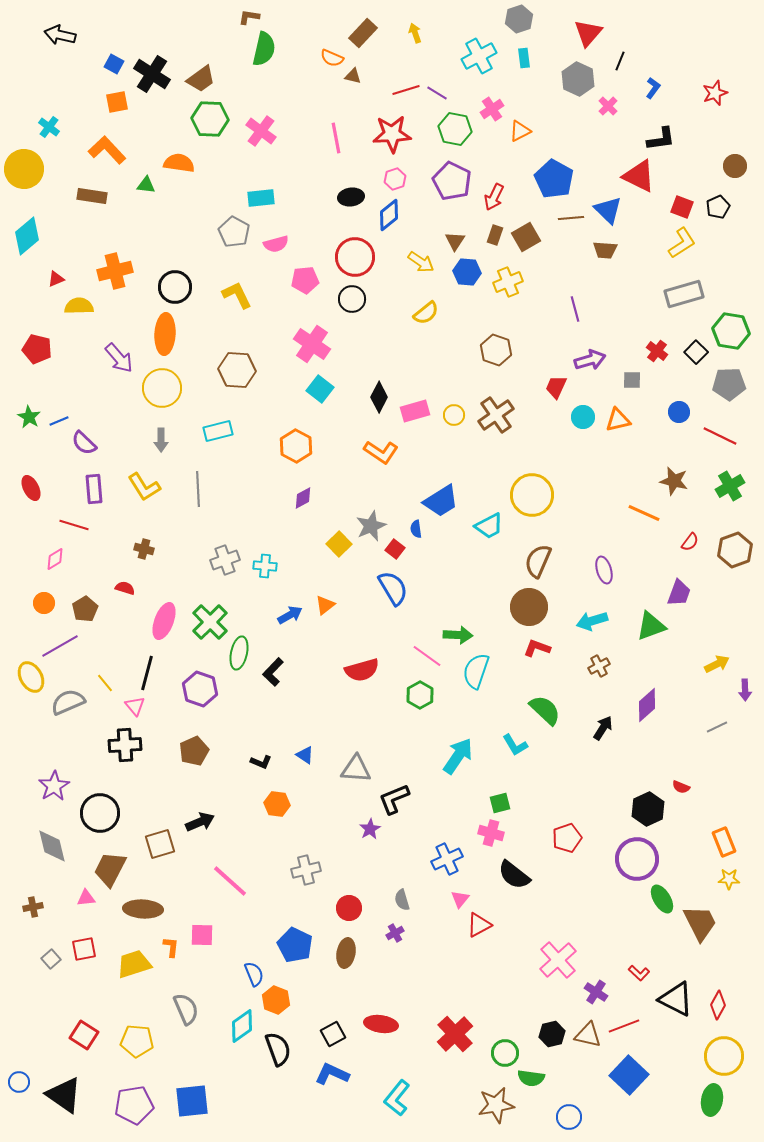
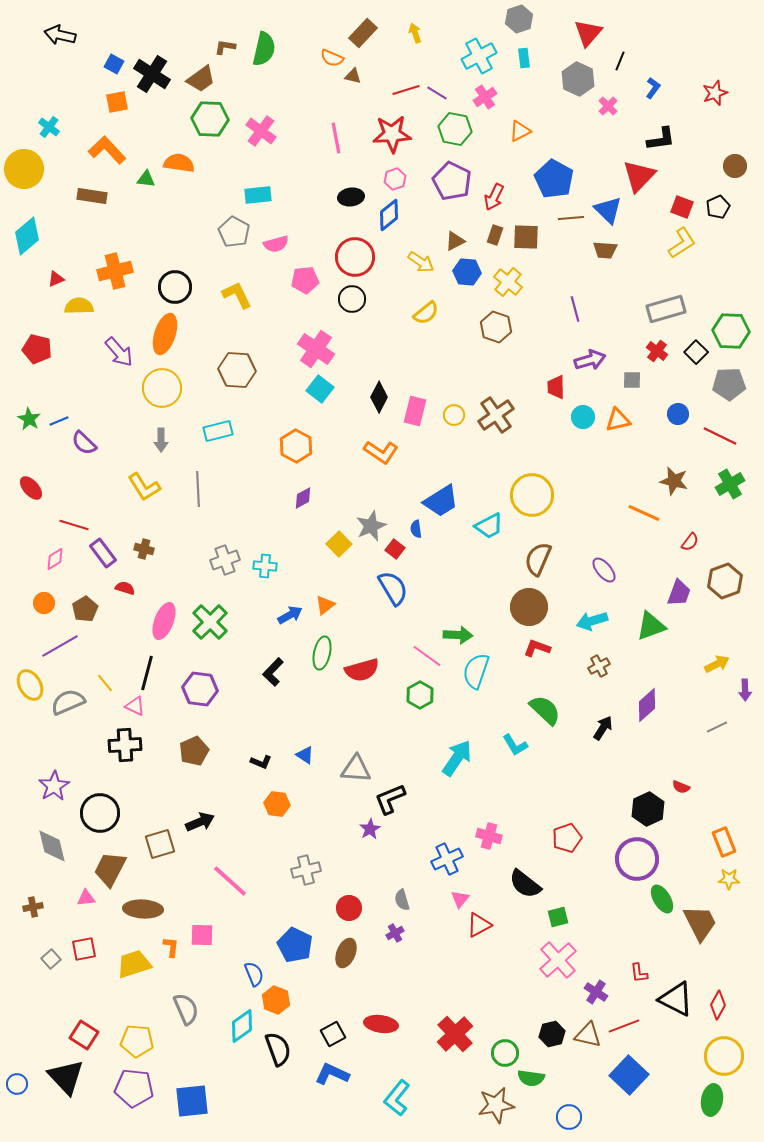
brown L-shape at (249, 17): moved 24 px left, 30 px down
pink cross at (492, 109): moved 7 px left, 12 px up
red triangle at (639, 176): rotated 48 degrees clockwise
green triangle at (146, 185): moved 6 px up
cyan rectangle at (261, 198): moved 3 px left, 3 px up
brown square at (526, 237): rotated 32 degrees clockwise
brown triangle at (455, 241): rotated 30 degrees clockwise
yellow cross at (508, 282): rotated 28 degrees counterclockwise
gray rectangle at (684, 294): moved 18 px left, 15 px down
green hexagon at (731, 331): rotated 6 degrees counterclockwise
orange ellipse at (165, 334): rotated 15 degrees clockwise
pink cross at (312, 344): moved 4 px right, 5 px down
brown hexagon at (496, 350): moved 23 px up
purple arrow at (119, 358): moved 6 px up
red trapezoid at (556, 387): rotated 25 degrees counterclockwise
pink rectangle at (415, 411): rotated 60 degrees counterclockwise
blue circle at (679, 412): moved 1 px left, 2 px down
green star at (29, 417): moved 2 px down
green cross at (730, 486): moved 2 px up
red ellipse at (31, 488): rotated 15 degrees counterclockwise
purple rectangle at (94, 489): moved 9 px right, 64 px down; rotated 32 degrees counterclockwise
brown hexagon at (735, 550): moved 10 px left, 31 px down
brown semicircle at (538, 561): moved 2 px up
purple ellipse at (604, 570): rotated 24 degrees counterclockwise
green ellipse at (239, 653): moved 83 px right
yellow ellipse at (31, 677): moved 1 px left, 8 px down
purple hexagon at (200, 689): rotated 12 degrees counterclockwise
pink triangle at (135, 706): rotated 25 degrees counterclockwise
cyan arrow at (458, 756): moved 1 px left, 2 px down
black L-shape at (394, 799): moved 4 px left
green square at (500, 803): moved 58 px right, 114 px down
pink cross at (491, 833): moved 2 px left, 3 px down
black semicircle at (514, 875): moved 11 px right, 9 px down
brown ellipse at (346, 953): rotated 12 degrees clockwise
red L-shape at (639, 973): rotated 40 degrees clockwise
blue circle at (19, 1082): moved 2 px left, 2 px down
black triangle at (64, 1095): moved 2 px right, 18 px up; rotated 12 degrees clockwise
purple pentagon at (134, 1105): moved 17 px up; rotated 15 degrees clockwise
